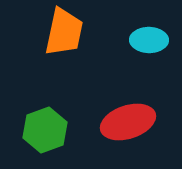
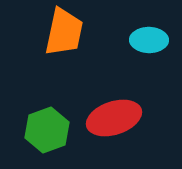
red ellipse: moved 14 px left, 4 px up
green hexagon: moved 2 px right
